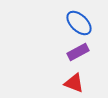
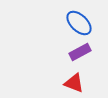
purple rectangle: moved 2 px right
